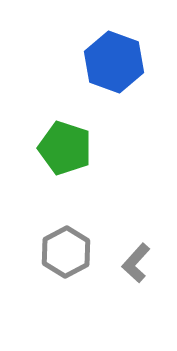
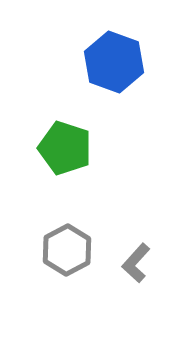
gray hexagon: moved 1 px right, 2 px up
